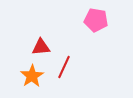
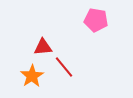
red triangle: moved 2 px right
red line: rotated 65 degrees counterclockwise
